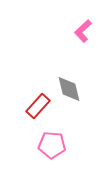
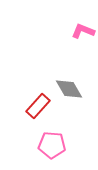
pink L-shape: rotated 65 degrees clockwise
gray diamond: rotated 16 degrees counterclockwise
